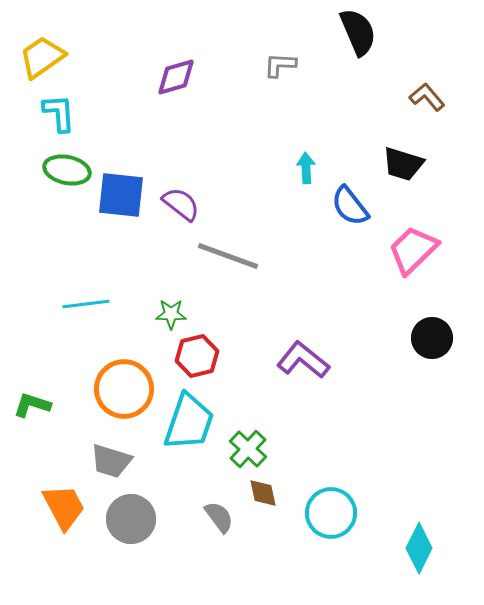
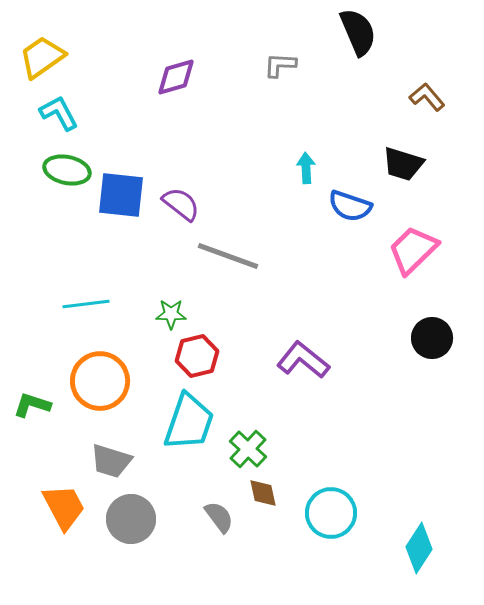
cyan L-shape: rotated 24 degrees counterclockwise
blue semicircle: rotated 33 degrees counterclockwise
orange circle: moved 24 px left, 8 px up
cyan diamond: rotated 6 degrees clockwise
